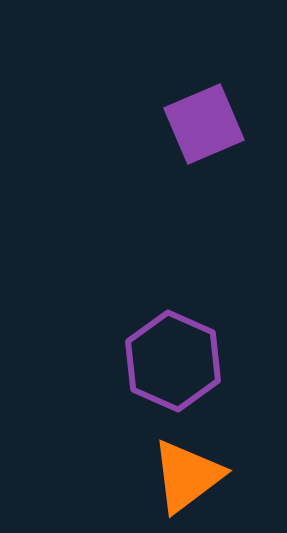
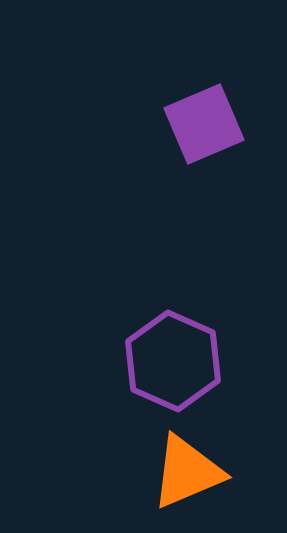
orange triangle: moved 4 px up; rotated 14 degrees clockwise
